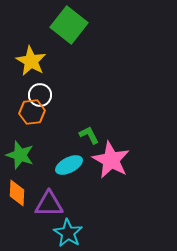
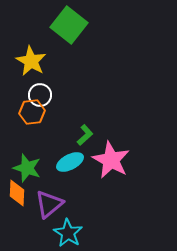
green L-shape: moved 4 px left; rotated 75 degrees clockwise
green star: moved 7 px right, 13 px down
cyan ellipse: moved 1 px right, 3 px up
purple triangle: rotated 40 degrees counterclockwise
